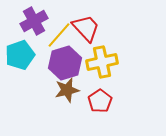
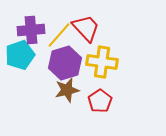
purple cross: moved 3 px left, 9 px down; rotated 24 degrees clockwise
yellow cross: rotated 20 degrees clockwise
